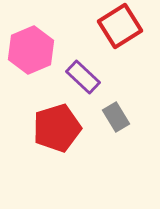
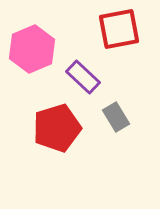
red square: moved 1 px left, 3 px down; rotated 21 degrees clockwise
pink hexagon: moved 1 px right, 1 px up
